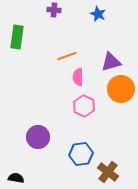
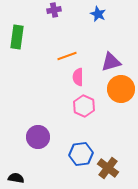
purple cross: rotated 16 degrees counterclockwise
brown cross: moved 4 px up
